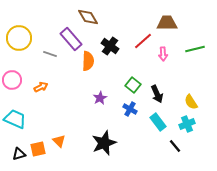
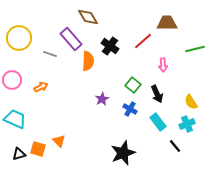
pink arrow: moved 11 px down
purple star: moved 2 px right, 1 px down
black star: moved 19 px right, 10 px down
orange square: rotated 28 degrees clockwise
